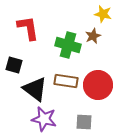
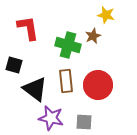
yellow star: moved 3 px right, 1 px down
brown rectangle: rotated 75 degrees clockwise
purple star: moved 7 px right, 1 px up
